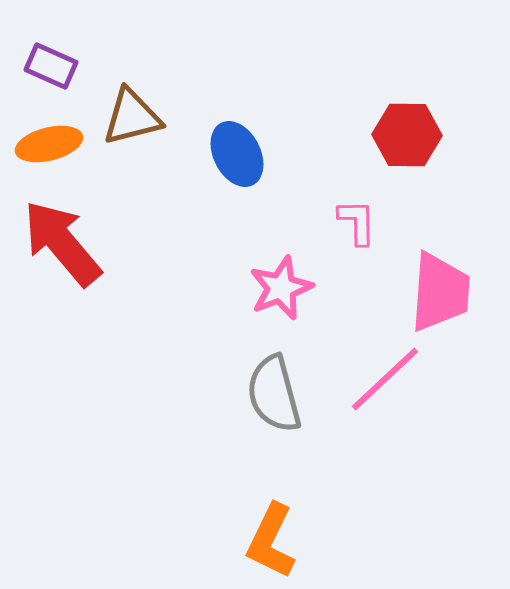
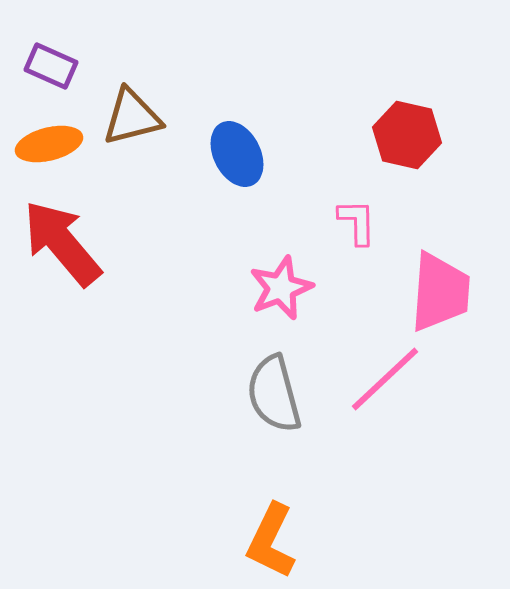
red hexagon: rotated 12 degrees clockwise
